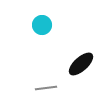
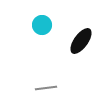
black ellipse: moved 23 px up; rotated 12 degrees counterclockwise
